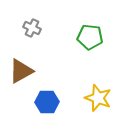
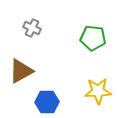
green pentagon: moved 3 px right, 1 px down
yellow star: moved 7 px up; rotated 24 degrees counterclockwise
